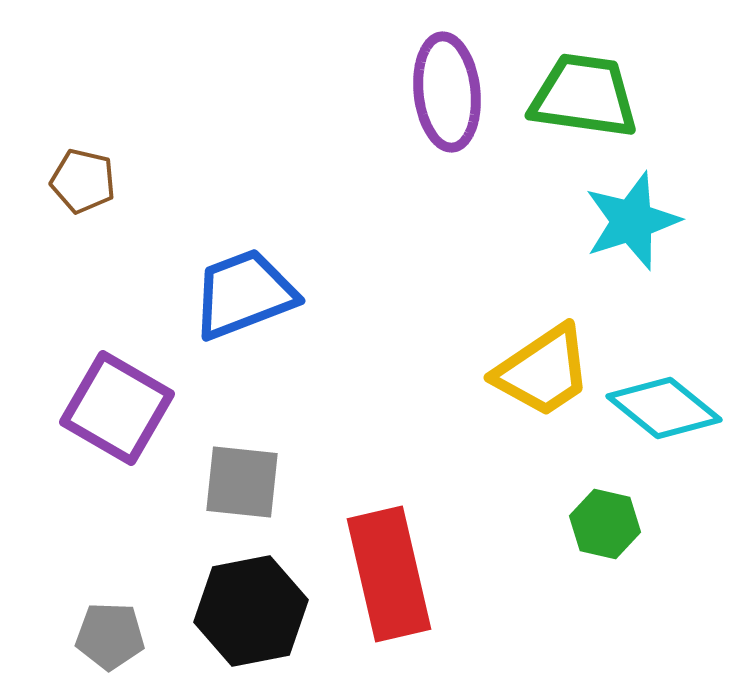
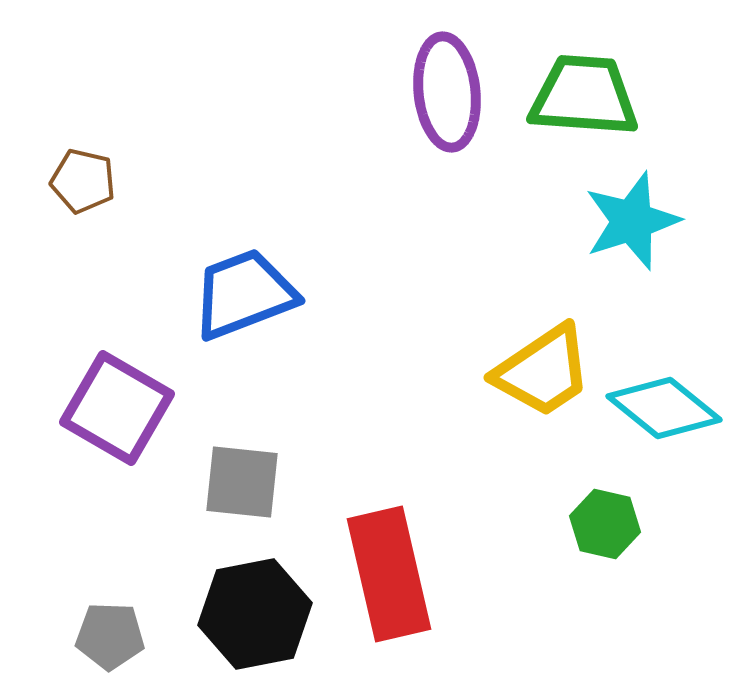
green trapezoid: rotated 4 degrees counterclockwise
black hexagon: moved 4 px right, 3 px down
